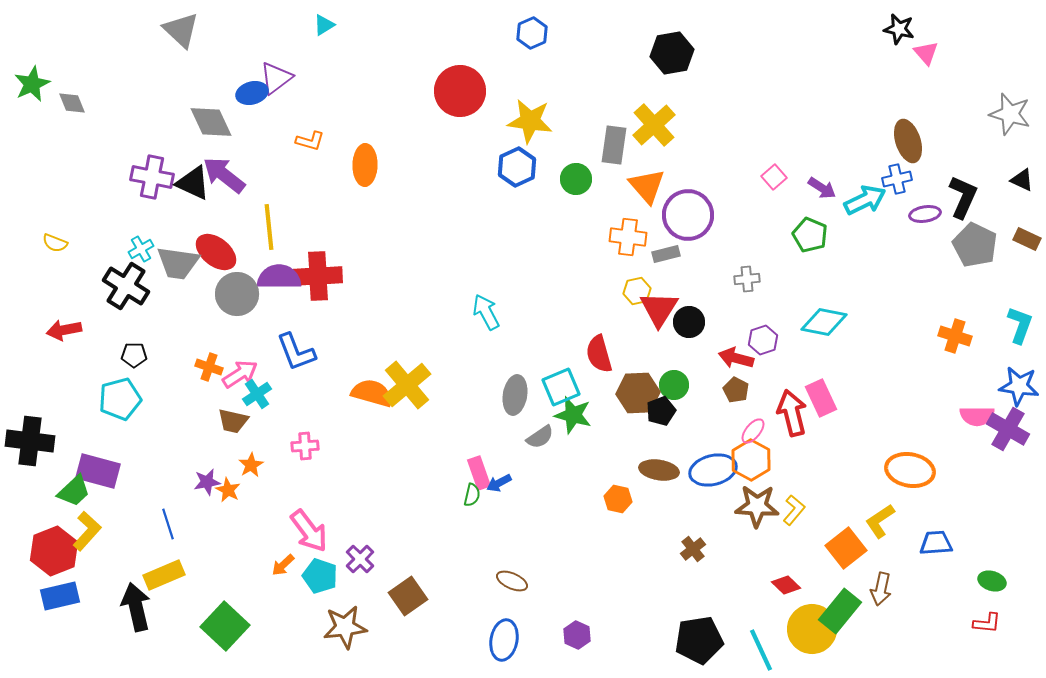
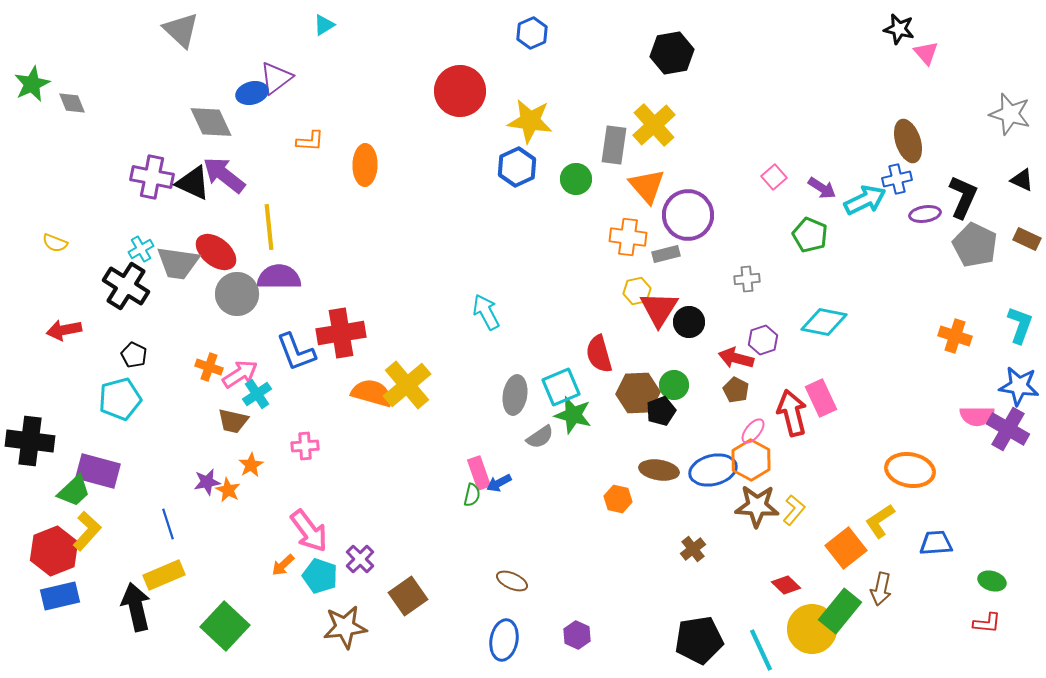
orange L-shape at (310, 141): rotated 12 degrees counterclockwise
red cross at (318, 276): moved 23 px right, 57 px down; rotated 6 degrees counterclockwise
black pentagon at (134, 355): rotated 25 degrees clockwise
